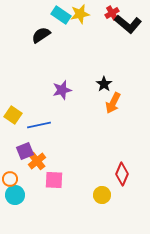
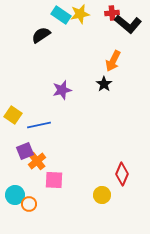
red cross: rotated 24 degrees clockwise
orange arrow: moved 42 px up
orange circle: moved 19 px right, 25 px down
